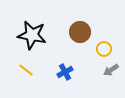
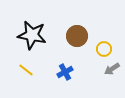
brown circle: moved 3 px left, 4 px down
gray arrow: moved 1 px right, 1 px up
